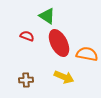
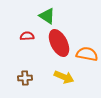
red semicircle: rotated 24 degrees counterclockwise
brown cross: moved 1 px left, 2 px up
